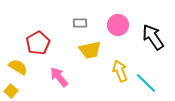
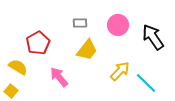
yellow trapezoid: moved 3 px left; rotated 40 degrees counterclockwise
yellow arrow: rotated 65 degrees clockwise
